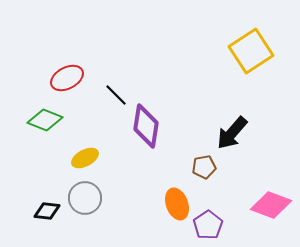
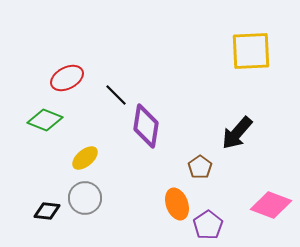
yellow square: rotated 30 degrees clockwise
black arrow: moved 5 px right
yellow ellipse: rotated 12 degrees counterclockwise
brown pentagon: moved 4 px left; rotated 25 degrees counterclockwise
